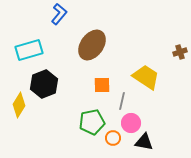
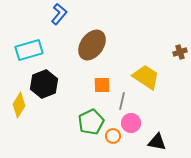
green pentagon: moved 1 px left; rotated 15 degrees counterclockwise
orange circle: moved 2 px up
black triangle: moved 13 px right
